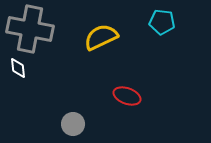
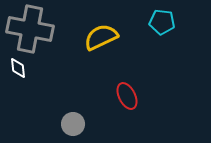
red ellipse: rotated 44 degrees clockwise
